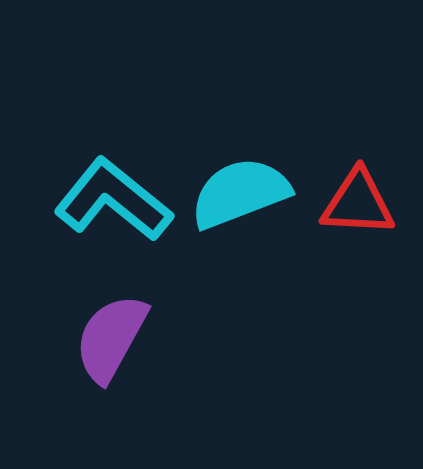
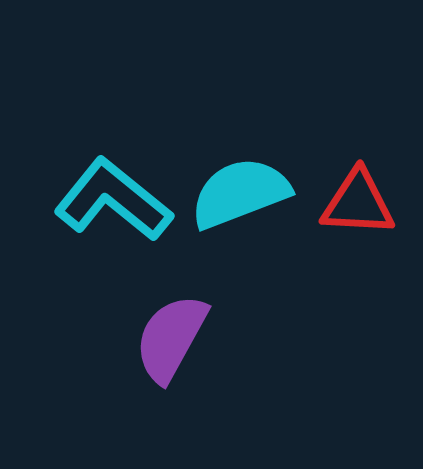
purple semicircle: moved 60 px right
